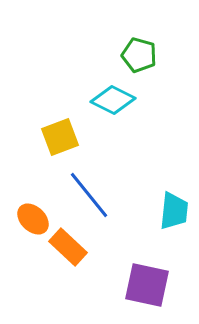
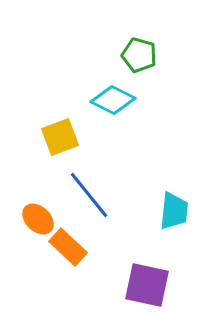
orange ellipse: moved 5 px right
